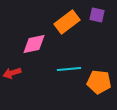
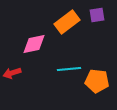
purple square: rotated 21 degrees counterclockwise
orange pentagon: moved 2 px left, 1 px up
